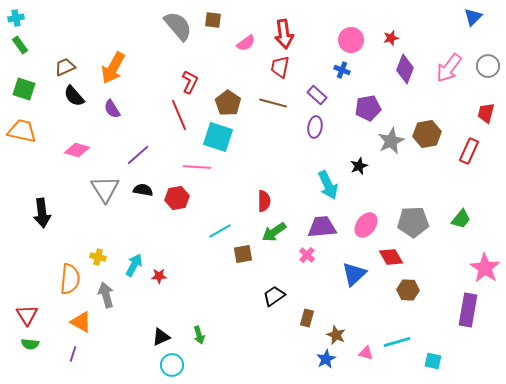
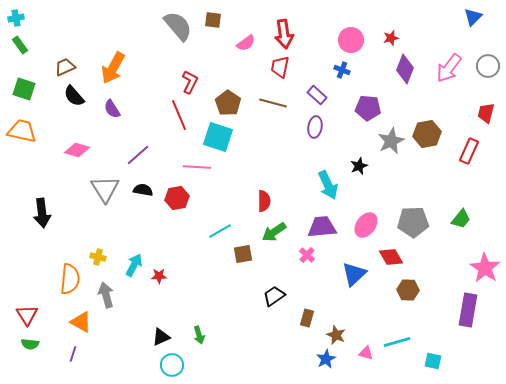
purple pentagon at (368, 108): rotated 15 degrees clockwise
